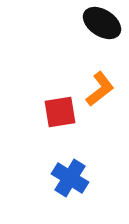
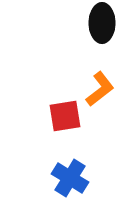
black ellipse: rotated 57 degrees clockwise
red square: moved 5 px right, 4 px down
